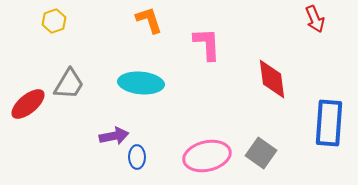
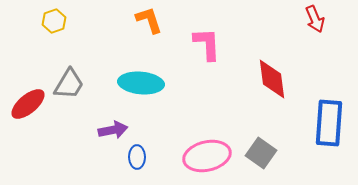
purple arrow: moved 1 px left, 6 px up
